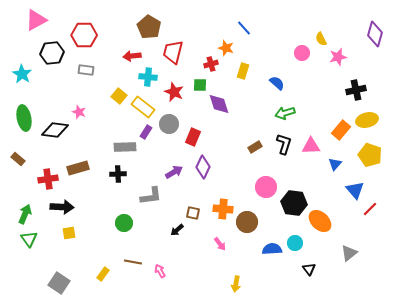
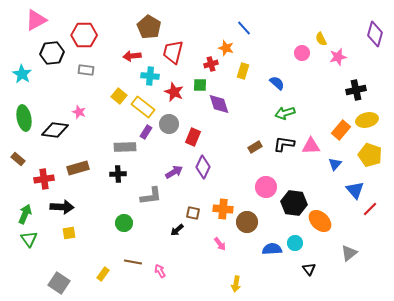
cyan cross at (148, 77): moved 2 px right, 1 px up
black L-shape at (284, 144): rotated 100 degrees counterclockwise
red cross at (48, 179): moved 4 px left
